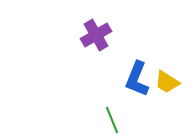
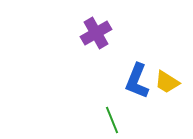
purple cross: moved 2 px up
blue L-shape: moved 2 px down
